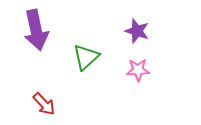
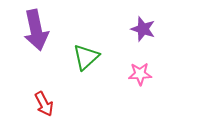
purple star: moved 6 px right, 2 px up
pink star: moved 2 px right, 4 px down
red arrow: rotated 15 degrees clockwise
